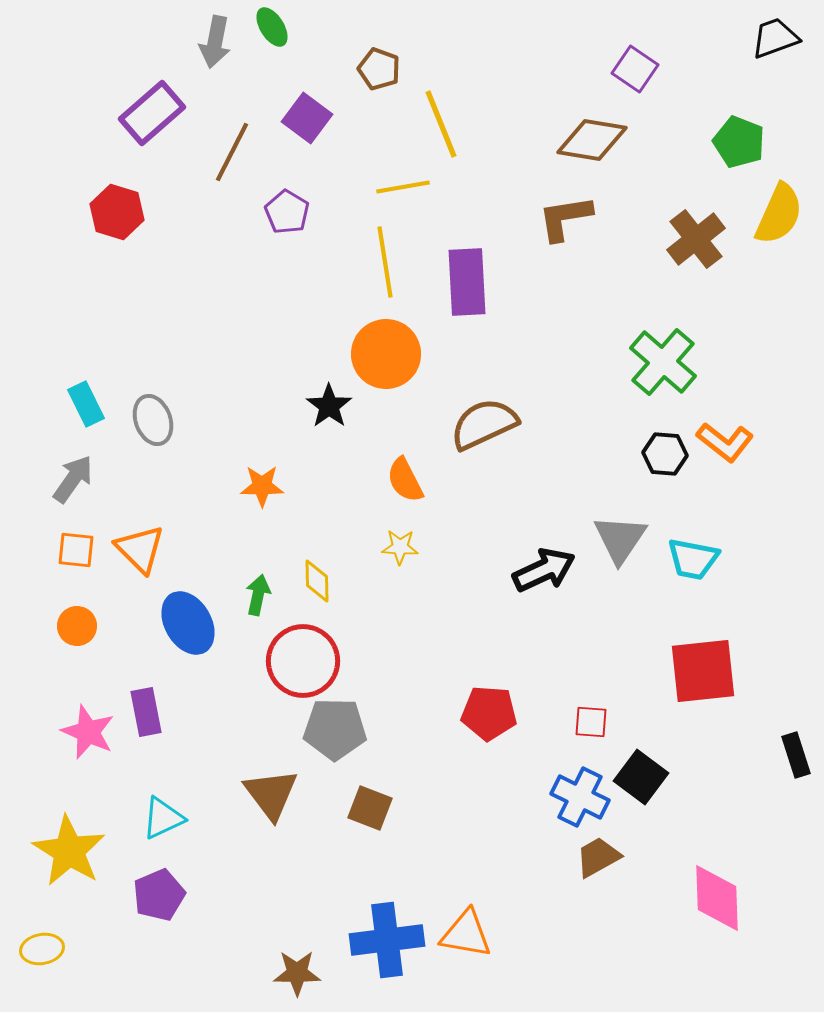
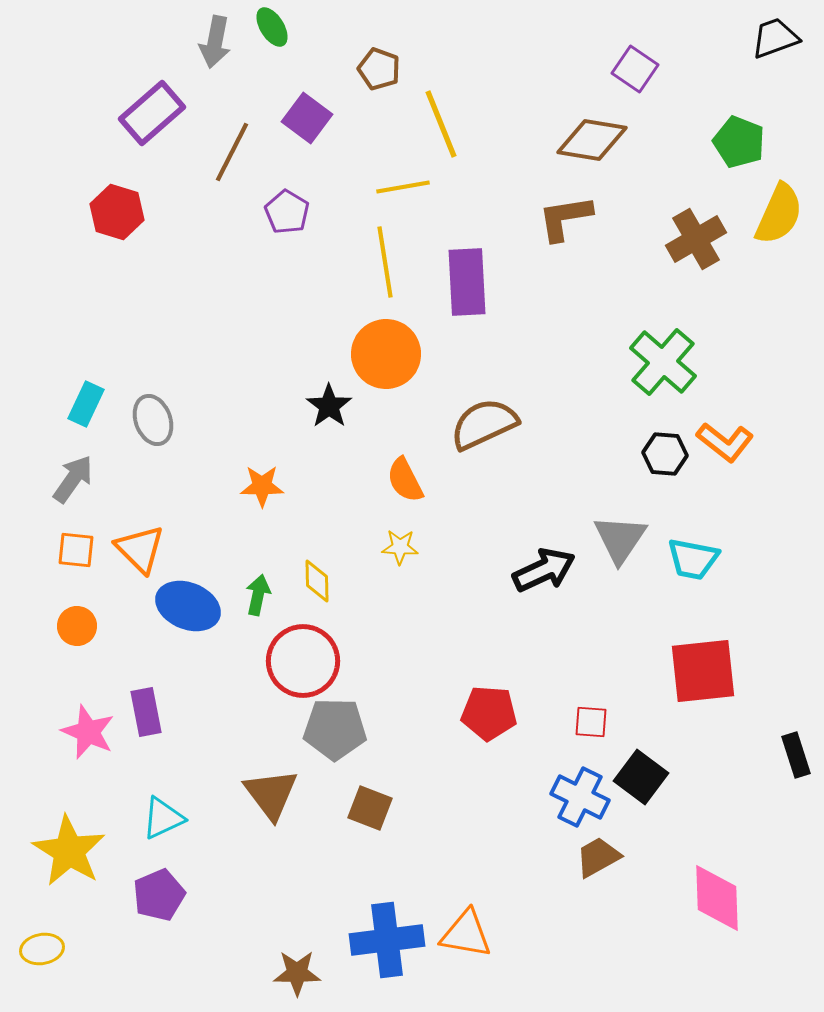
brown cross at (696, 239): rotated 8 degrees clockwise
cyan rectangle at (86, 404): rotated 51 degrees clockwise
blue ellipse at (188, 623): moved 17 px up; rotated 38 degrees counterclockwise
